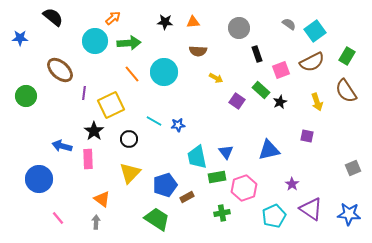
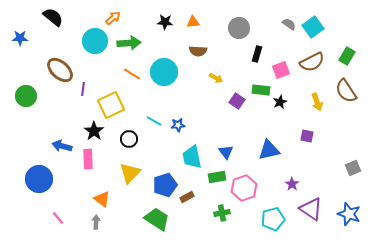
cyan square at (315, 31): moved 2 px left, 4 px up
black rectangle at (257, 54): rotated 35 degrees clockwise
orange line at (132, 74): rotated 18 degrees counterclockwise
green rectangle at (261, 90): rotated 36 degrees counterclockwise
purple line at (84, 93): moved 1 px left, 4 px up
cyan trapezoid at (197, 157): moved 5 px left
blue star at (349, 214): rotated 15 degrees clockwise
cyan pentagon at (274, 216): moved 1 px left, 3 px down; rotated 10 degrees clockwise
